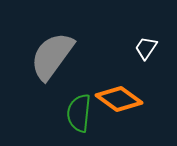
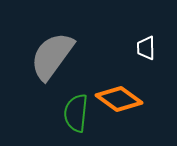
white trapezoid: rotated 35 degrees counterclockwise
green semicircle: moved 3 px left
